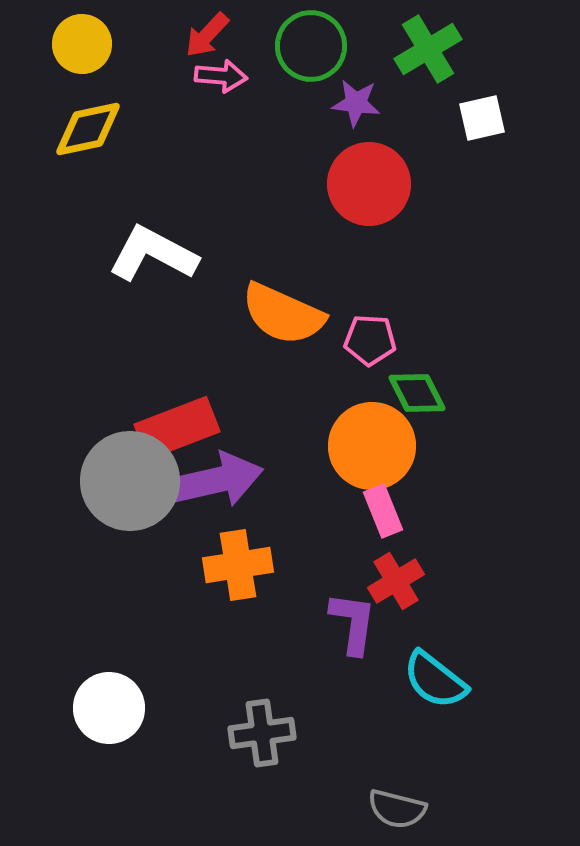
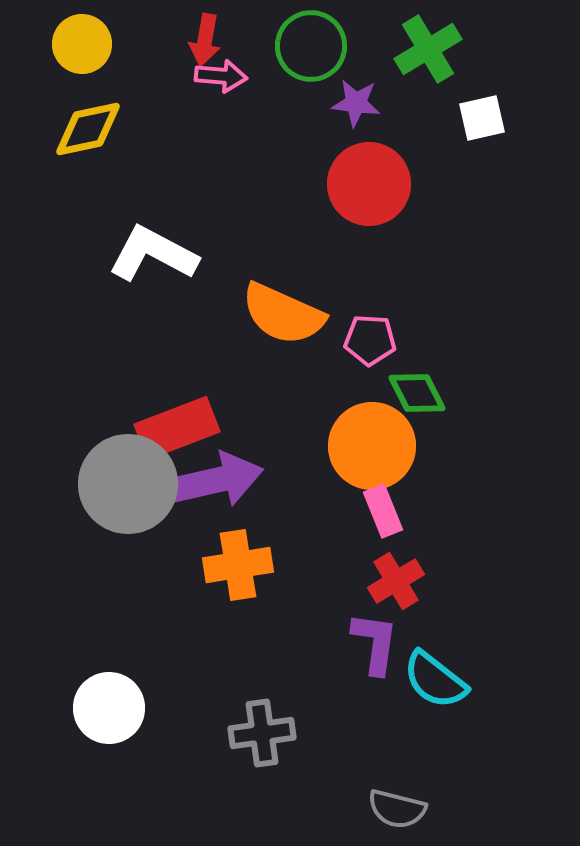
red arrow: moved 2 px left, 5 px down; rotated 33 degrees counterclockwise
gray circle: moved 2 px left, 3 px down
purple L-shape: moved 22 px right, 20 px down
